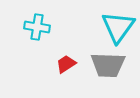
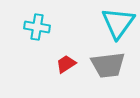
cyan triangle: moved 4 px up
gray trapezoid: rotated 9 degrees counterclockwise
